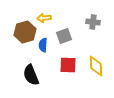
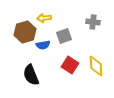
blue semicircle: rotated 104 degrees counterclockwise
red square: moved 2 px right; rotated 30 degrees clockwise
